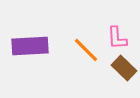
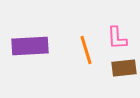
orange line: rotated 28 degrees clockwise
brown rectangle: rotated 50 degrees counterclockwise
